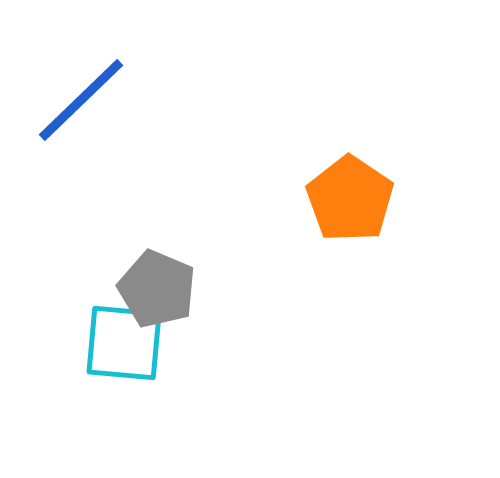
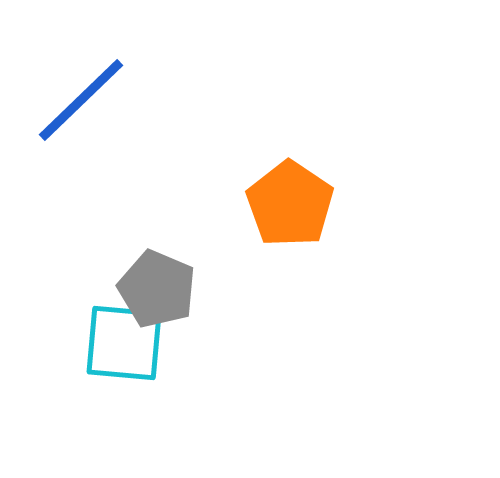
orange pentagon: moved 60 px left, 5 px down
